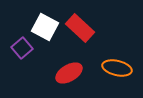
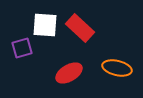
white square: moved 2 px up; rotated 24 degrees counterclockwise
purple square: rotated 25 degrees clockwise
